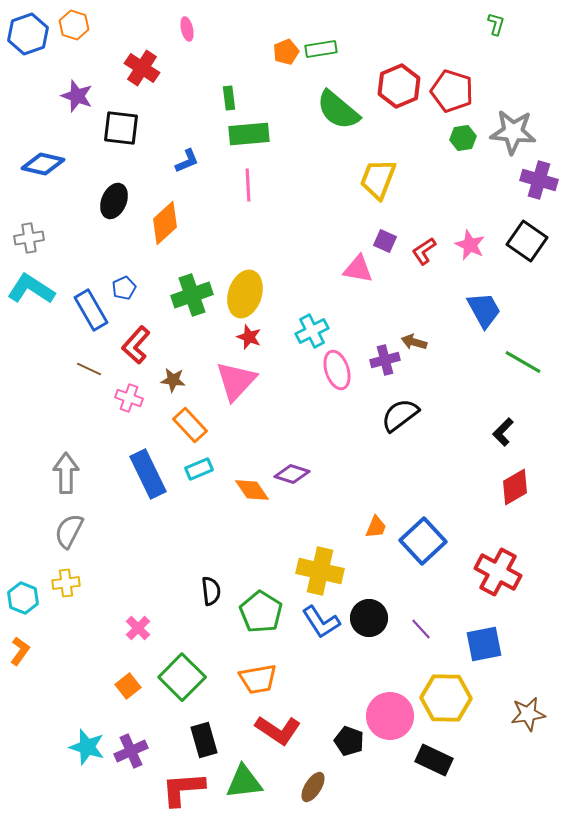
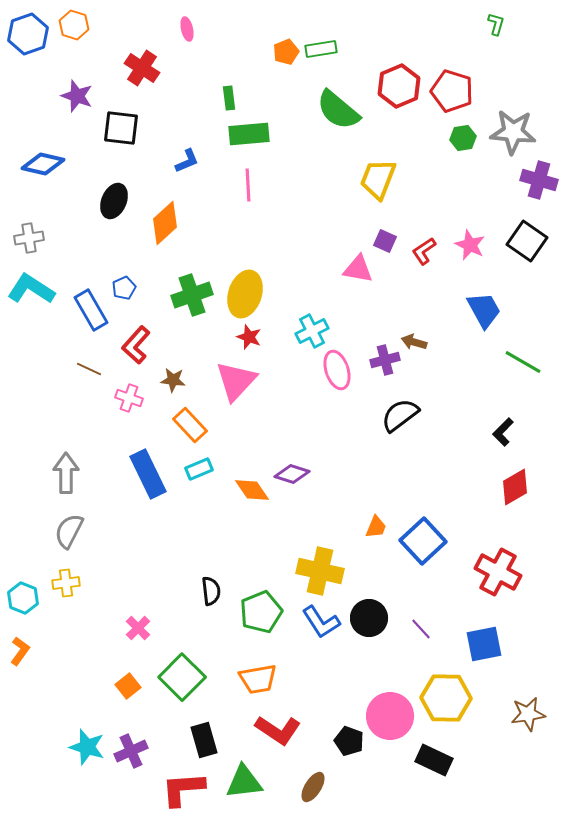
green pentagon at (261, 612): rotated 18 degrees clockwise
